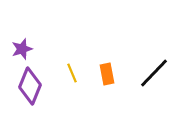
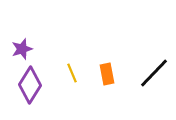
purple diamond: moved 1 px up; rotated 9 degrees clockwise
